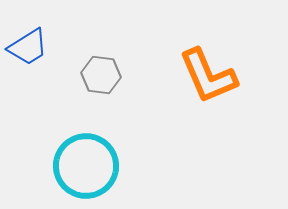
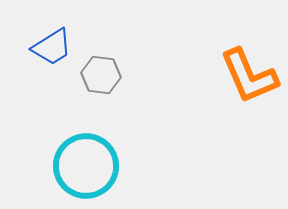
blue trapezoid: moved 24 px right
orange L-shape: moved 41 px right
